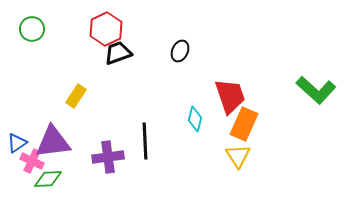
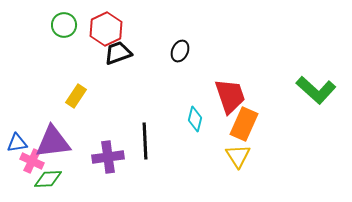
green circle: moved 32 px right, 4 px up
blue triangle: rotated 25 degrees clockwise
